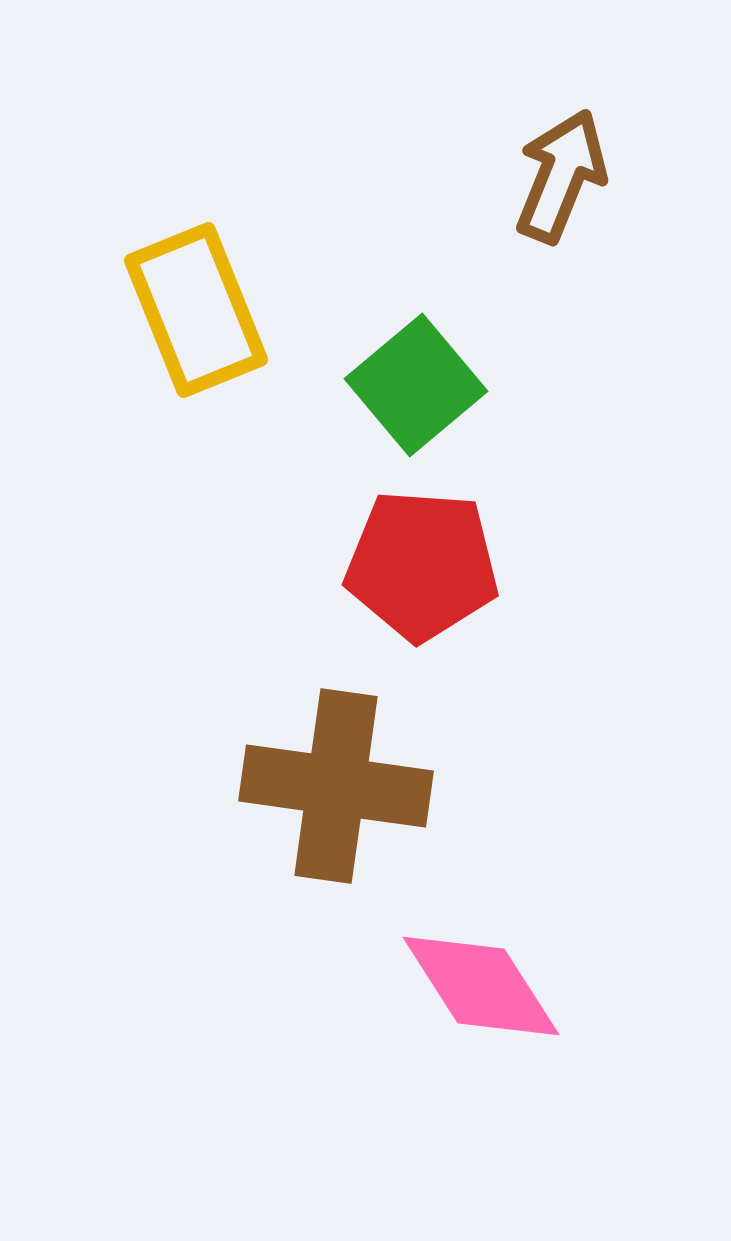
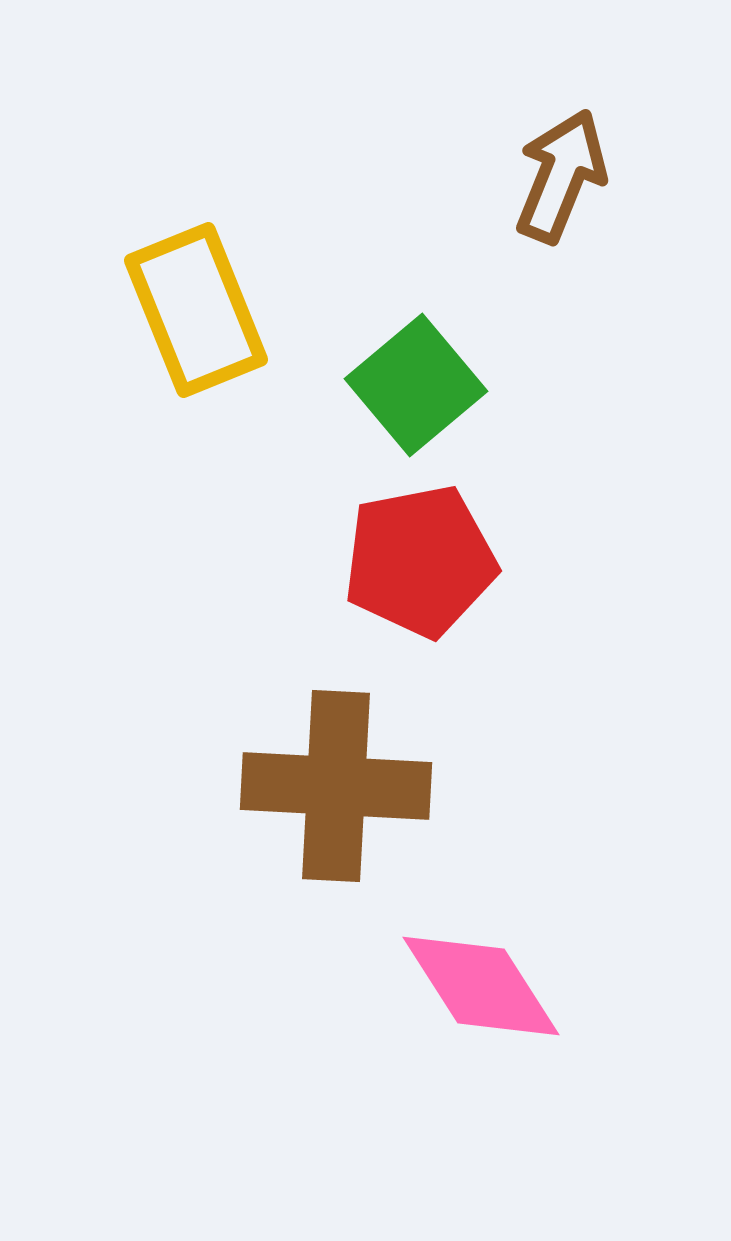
red pentagon: moved 2 px left, 4 px up; rotated 15 degrees counterclockwise
brown cross: rotated 5 degrees counterclockwise
